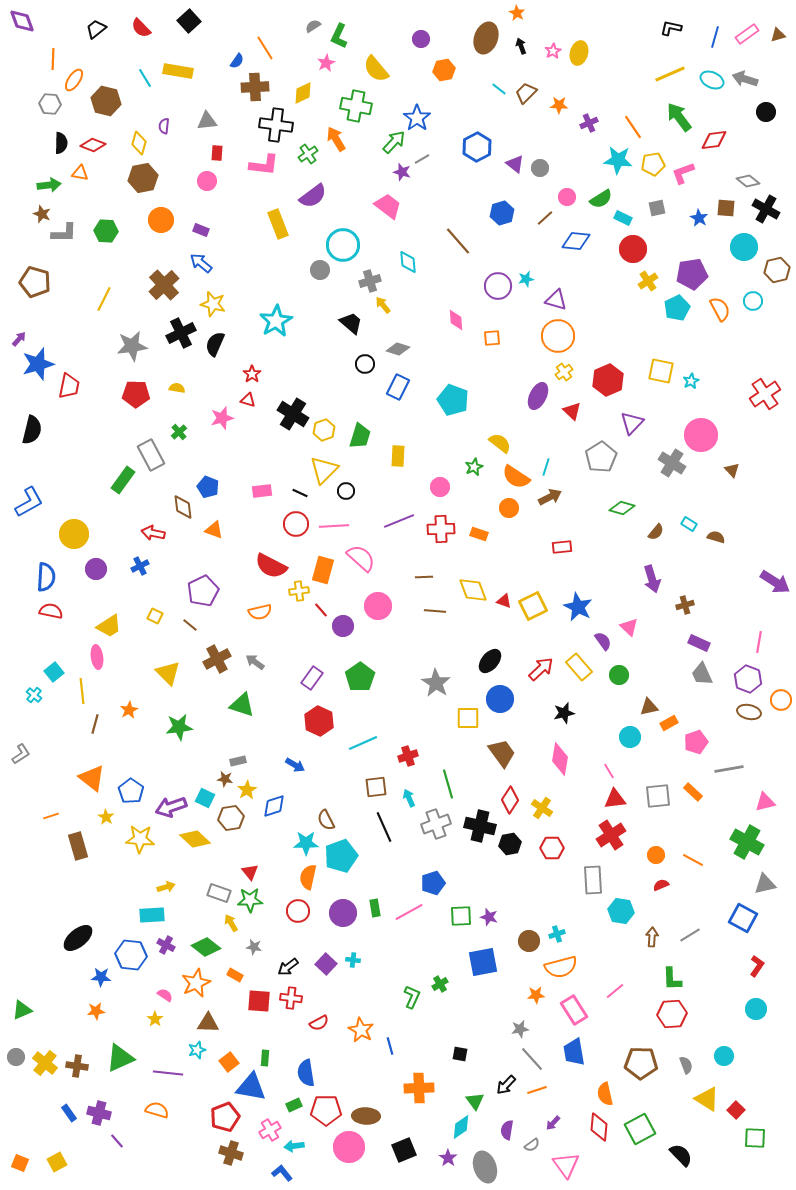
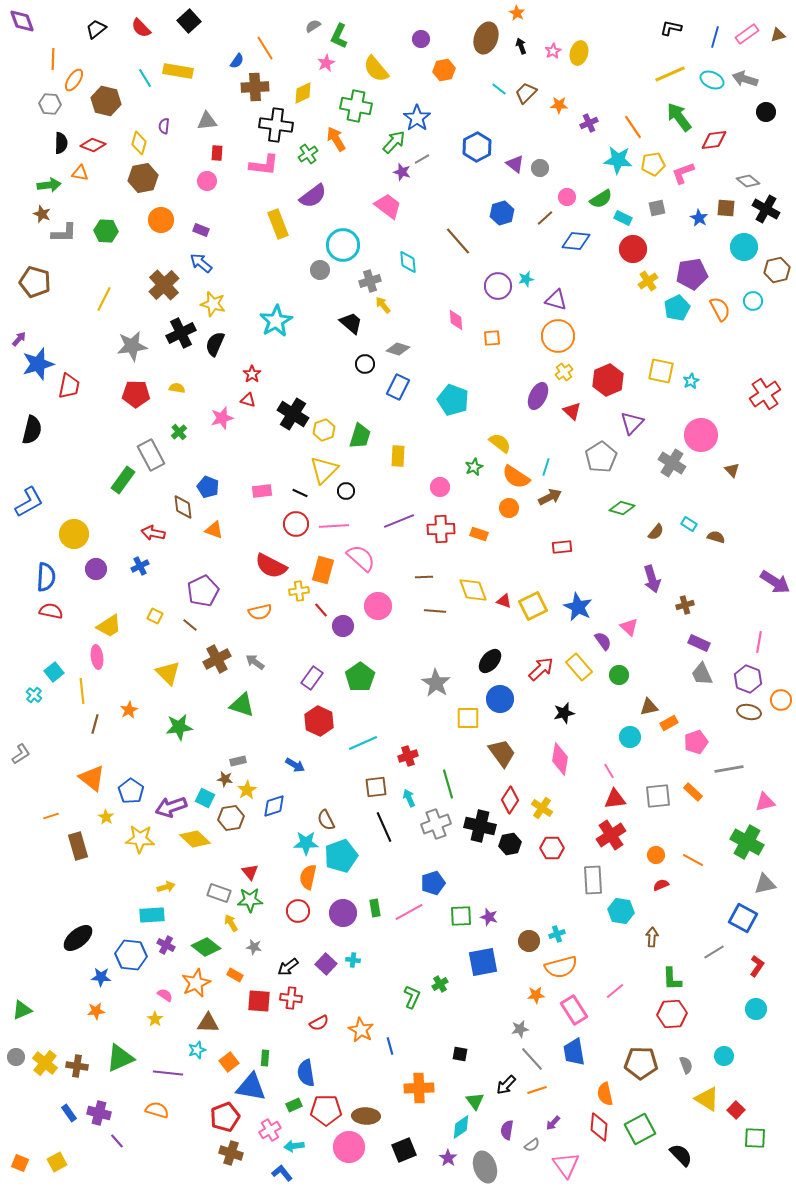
gray line at (690, 935): moved 24 px right, 17 px down
